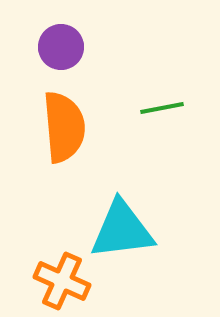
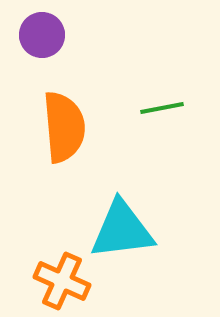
purple circle: moved 19 px left, 12 px up
